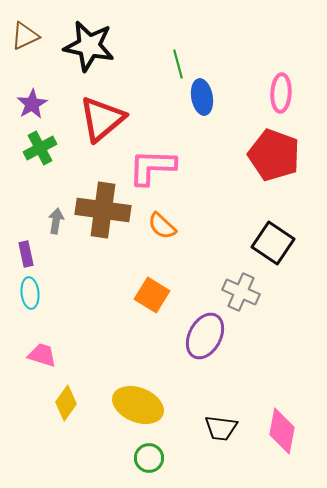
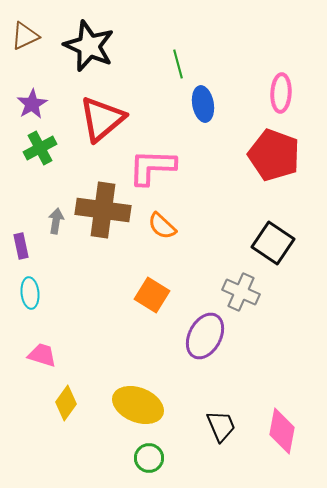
black star: rotated 12 degrees clockwise
blue ellipse: moved 1 px right, 7 px down
purple rectangle: moved 5 px left, 8 px up
black trapezoid: moved 2 px up; rotated 120 degrees counterclockwise
